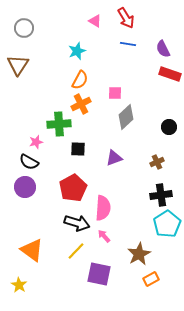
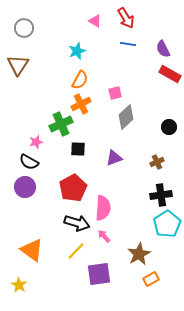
red rectangle: rotated 10 degrees clockwise
pink square: rotated 16 degrees counterclockwise
green cross: moved 2 px right; rotated 20 degrees counterclockwise
purple square: rotated 20 degrees counterclockwise
